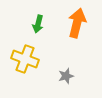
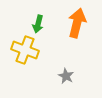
yellow cross: moved 9 px up
gray star: rotated 28 degrees counterclockwise
